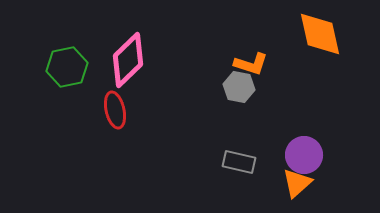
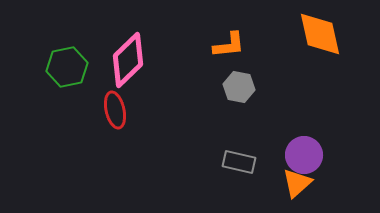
orange L-shape: moved 22 px left, 19 px up; rotated 24 degrees counterclockwise
